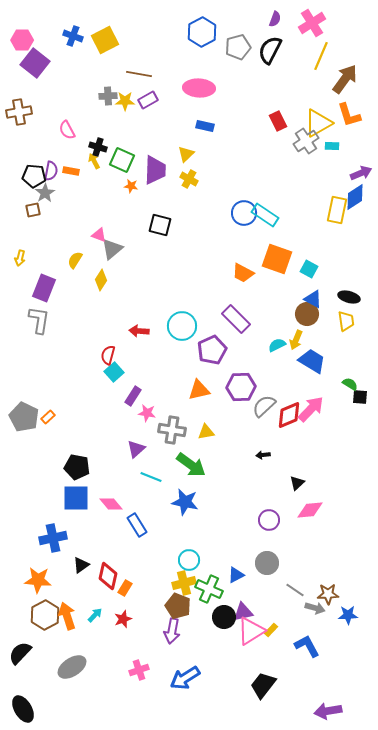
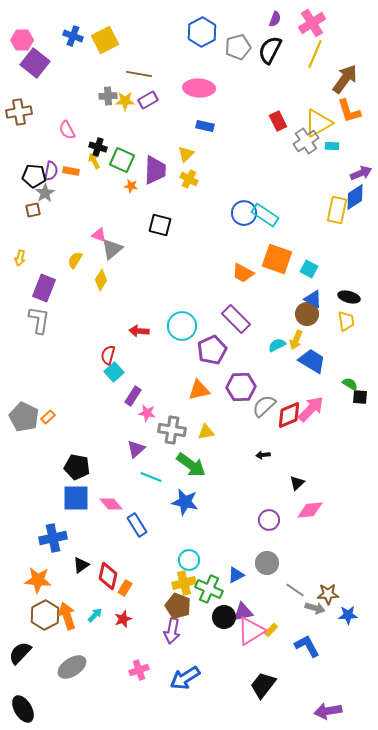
yellow line at (321, 56): moved 6 px left, 2 px up
orange L-shape at (349, 115): moved 4 px up
